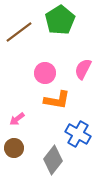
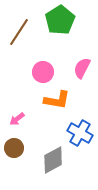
brown line: rotated 20 degrees counterclockwise
pink semicircle: moved 1 px left, 1 px up
pink circle: moved 2 px left, 1 px up
blue cross: moved 2 px right, 1 px up
gray diamond: rotated 24 degrees clockwise
